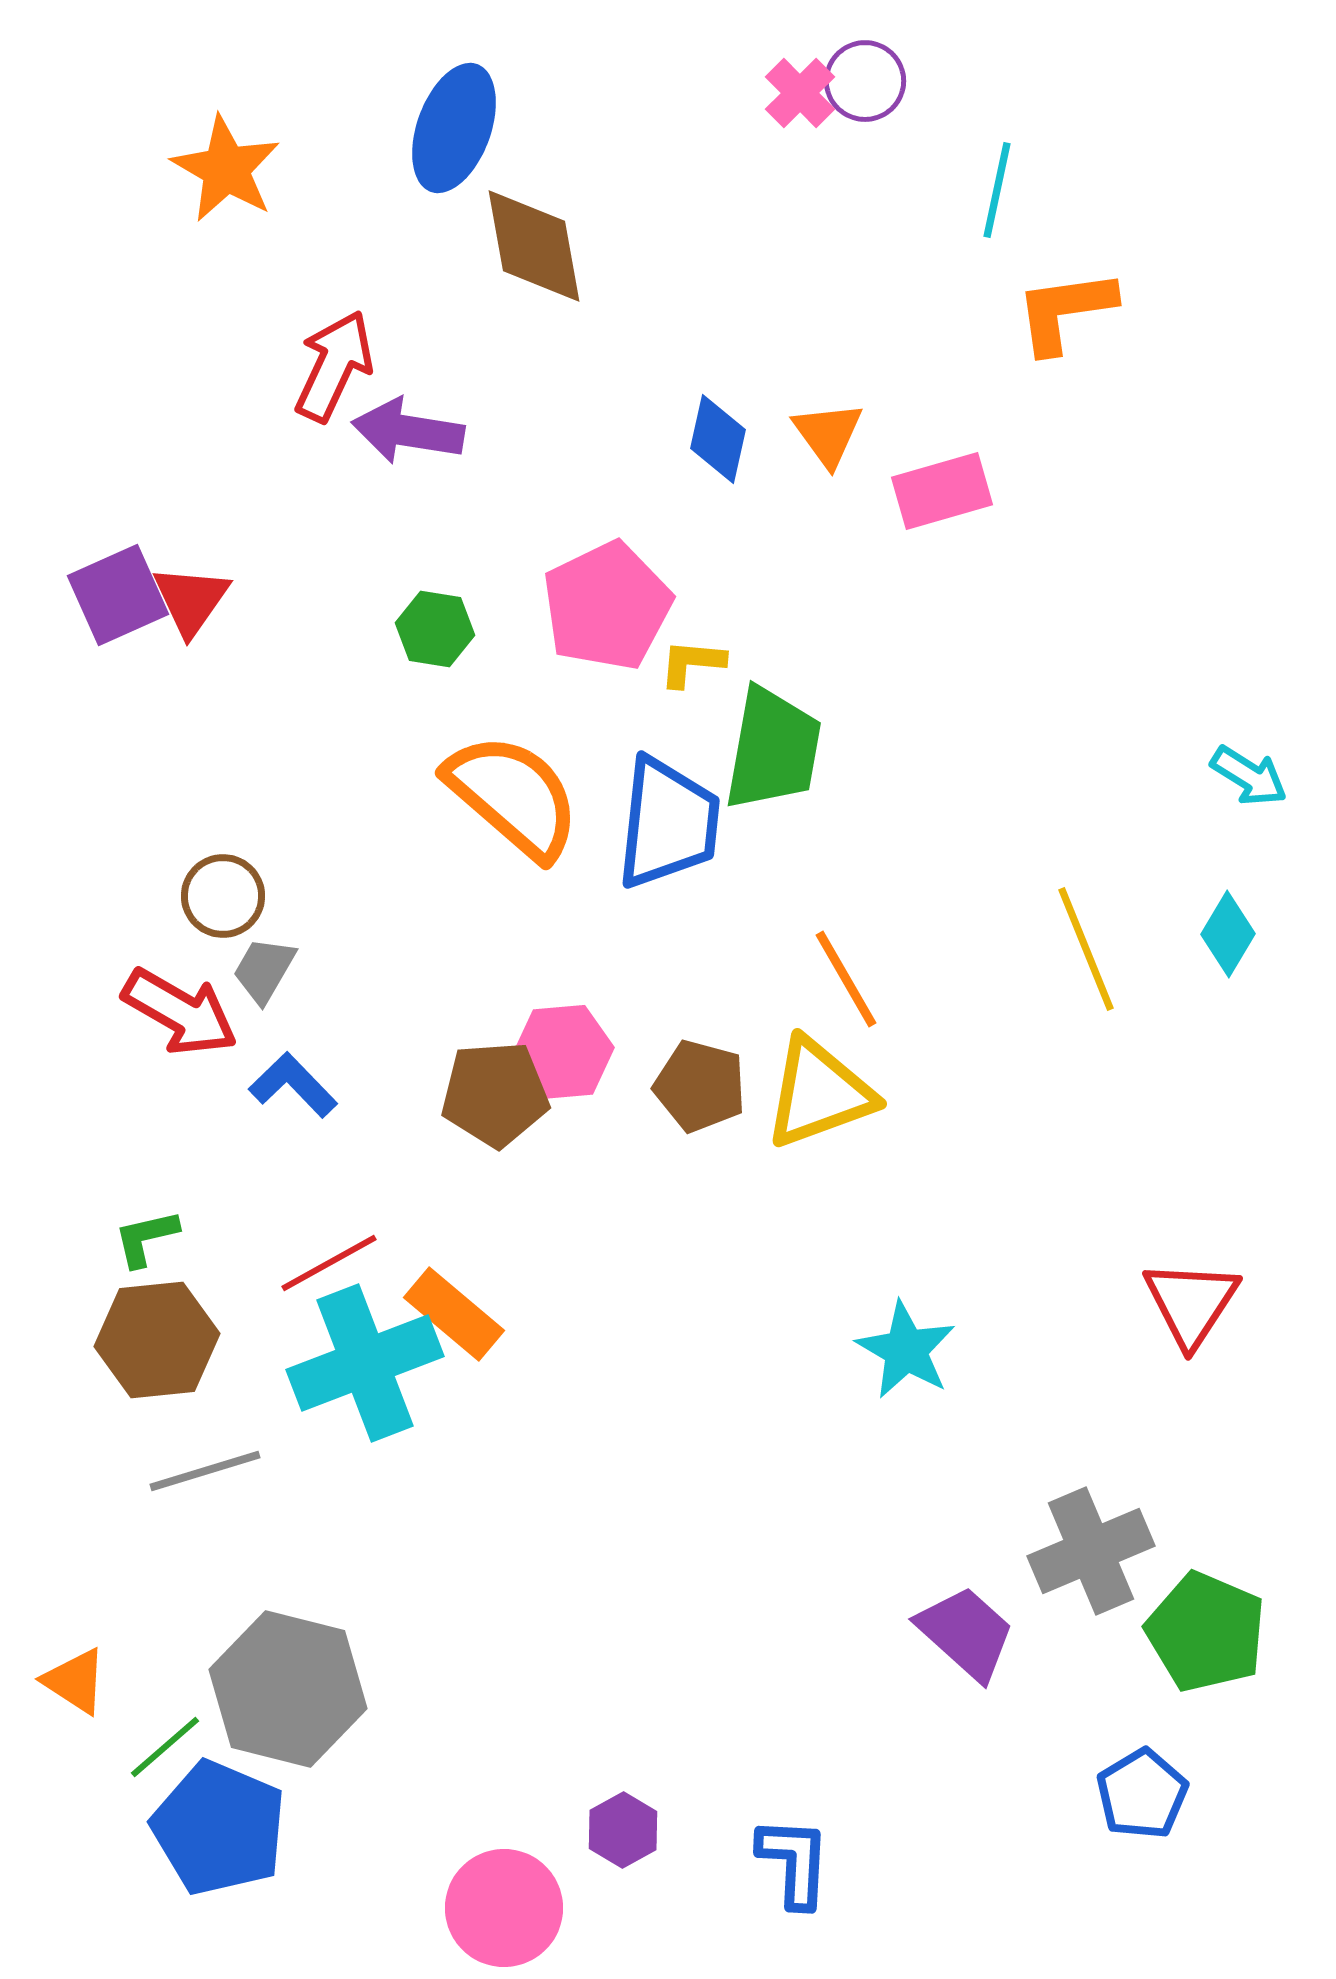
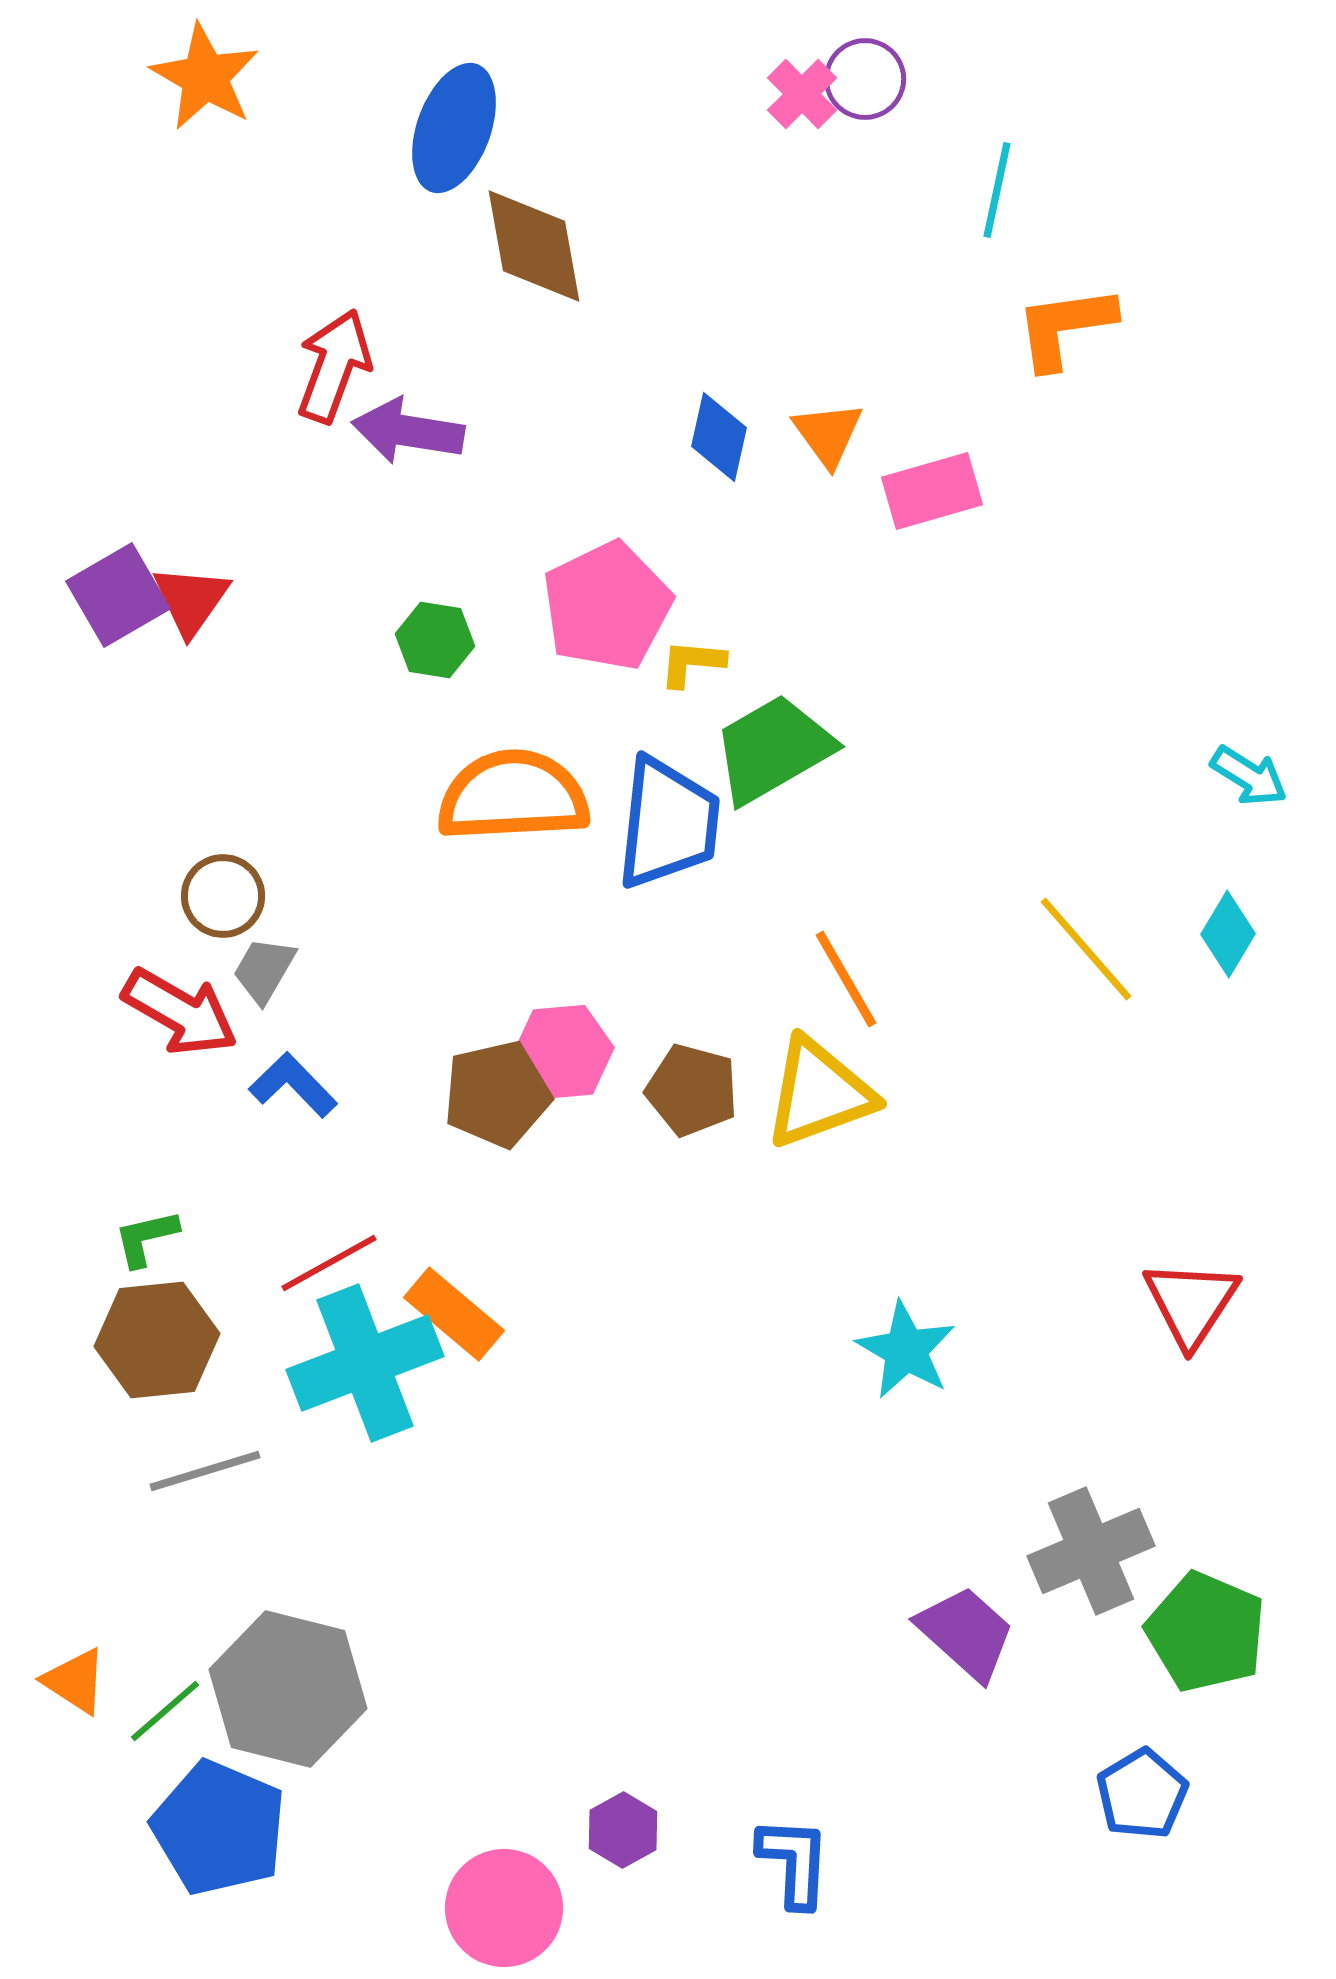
purple circle at (865, 81): moved 2 px up
pink cross at (800, 93): moved 2 px right, 1 px down
orange star at (226, 169): moved 21 px left, 92 px up
orange L-shape at (1065, 311): moved 16 px down
red arrow at (334, 366): rotated 5 degrees counterclockwise
blue diamond at (718, 439): moved 1 px right, 2 px up
pink rectangle at (942, 491): moved 10 px left
purple square at (118, 595): rotated 6 degrees counterclockwise
green hexagon at (435, 629): moved 11 px down
green trapezoid at (773, 749): rotated 130 degrees counterclockwise
orange semicircle at (513, 796): rotated 44 degrees counterclockwise
yellow line at (1086, 949): rotated 19 degrees counterclockwise
brown pentagon at (700, 1086): moved 8 px left, 4 px down
brown pentagon at (495, 1094): moved 2 px right; rotated 9 degrees counterclockwise
green line at (165, 1747): moved 36 px up
